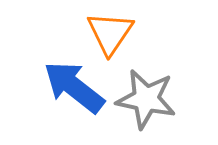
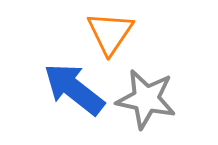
blue arrow: moved 2 px down
